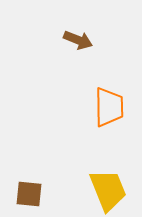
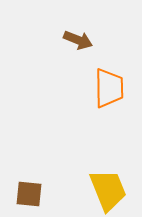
orange trapezoid: moved 19 px up
